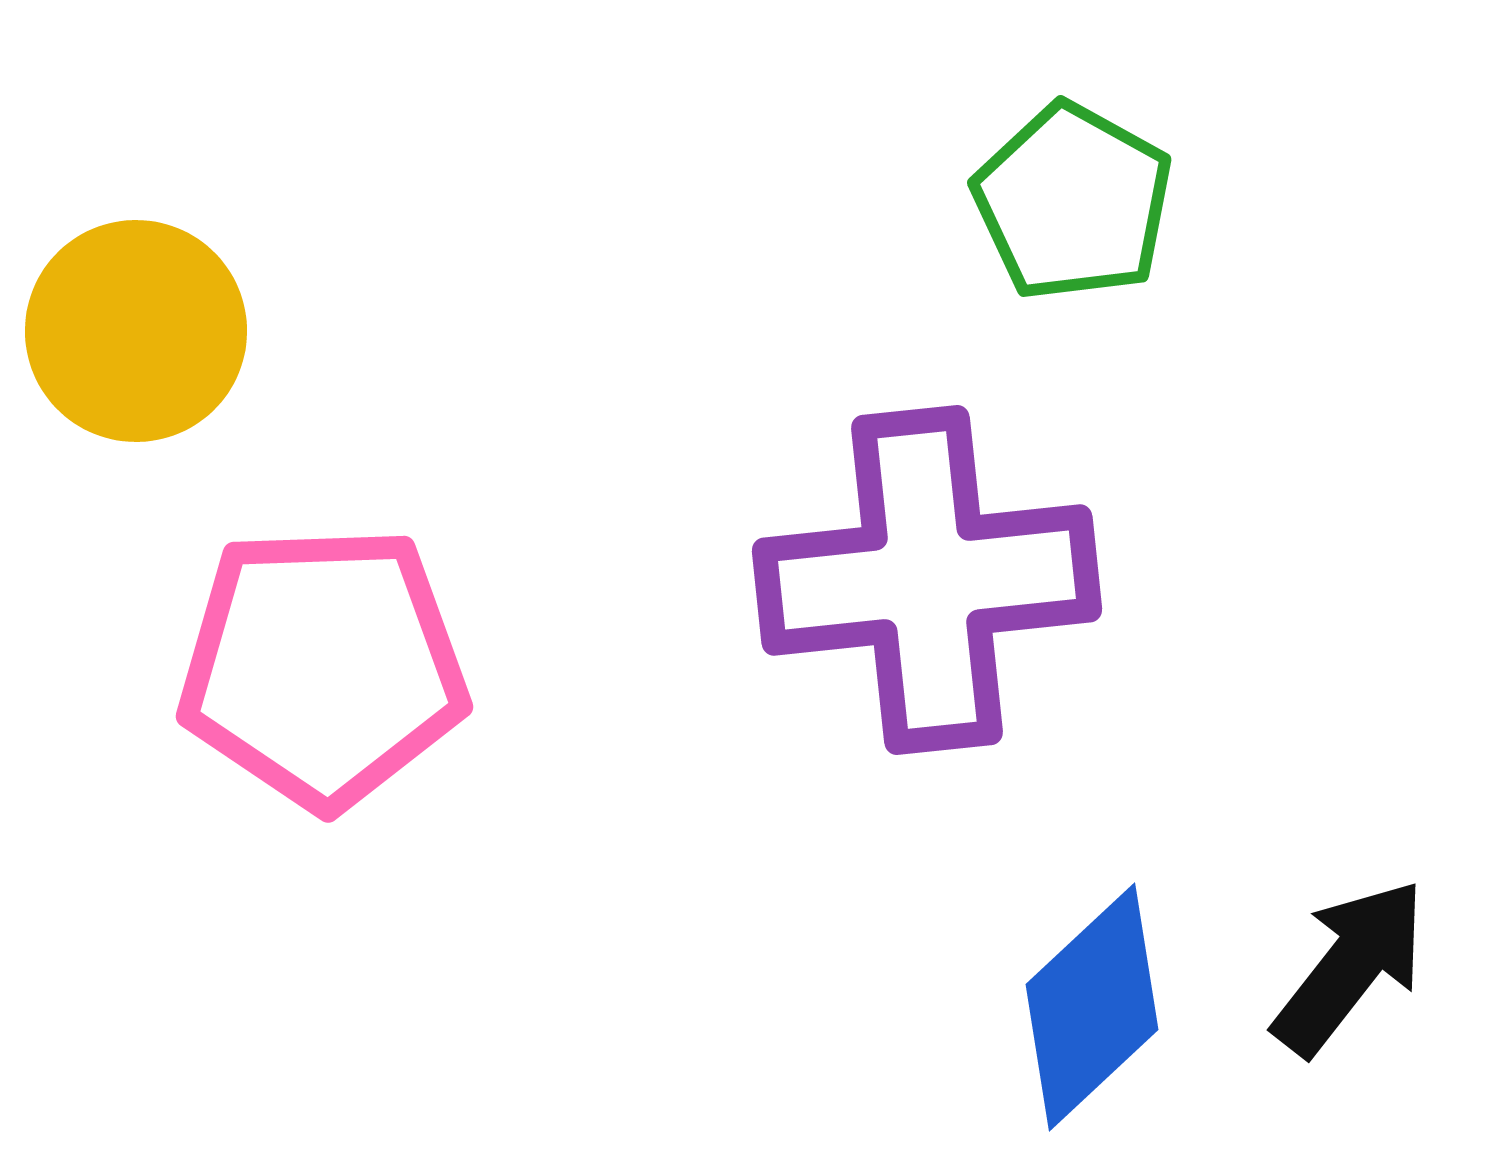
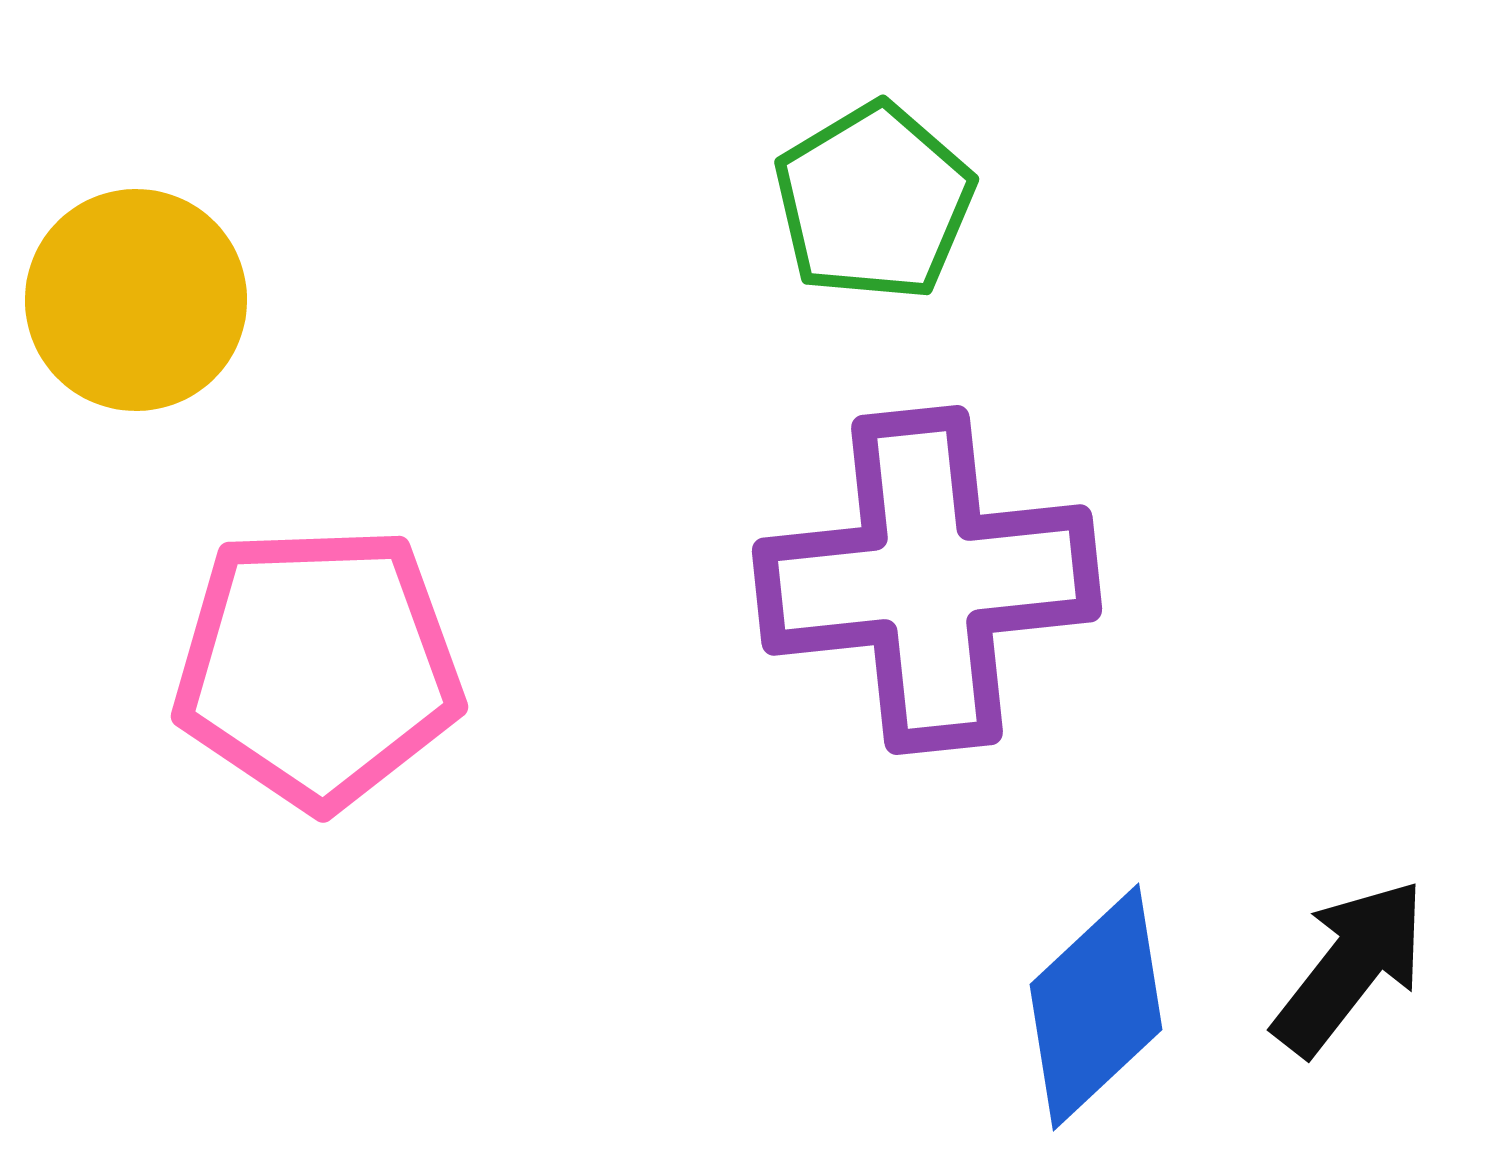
green pentagon: moved 199 px left; rotated 12 degrees clockwise
yellow circle: moved 31 px up
pink pentagon: moved 5 px left
blue diamond: moved 4 px right
